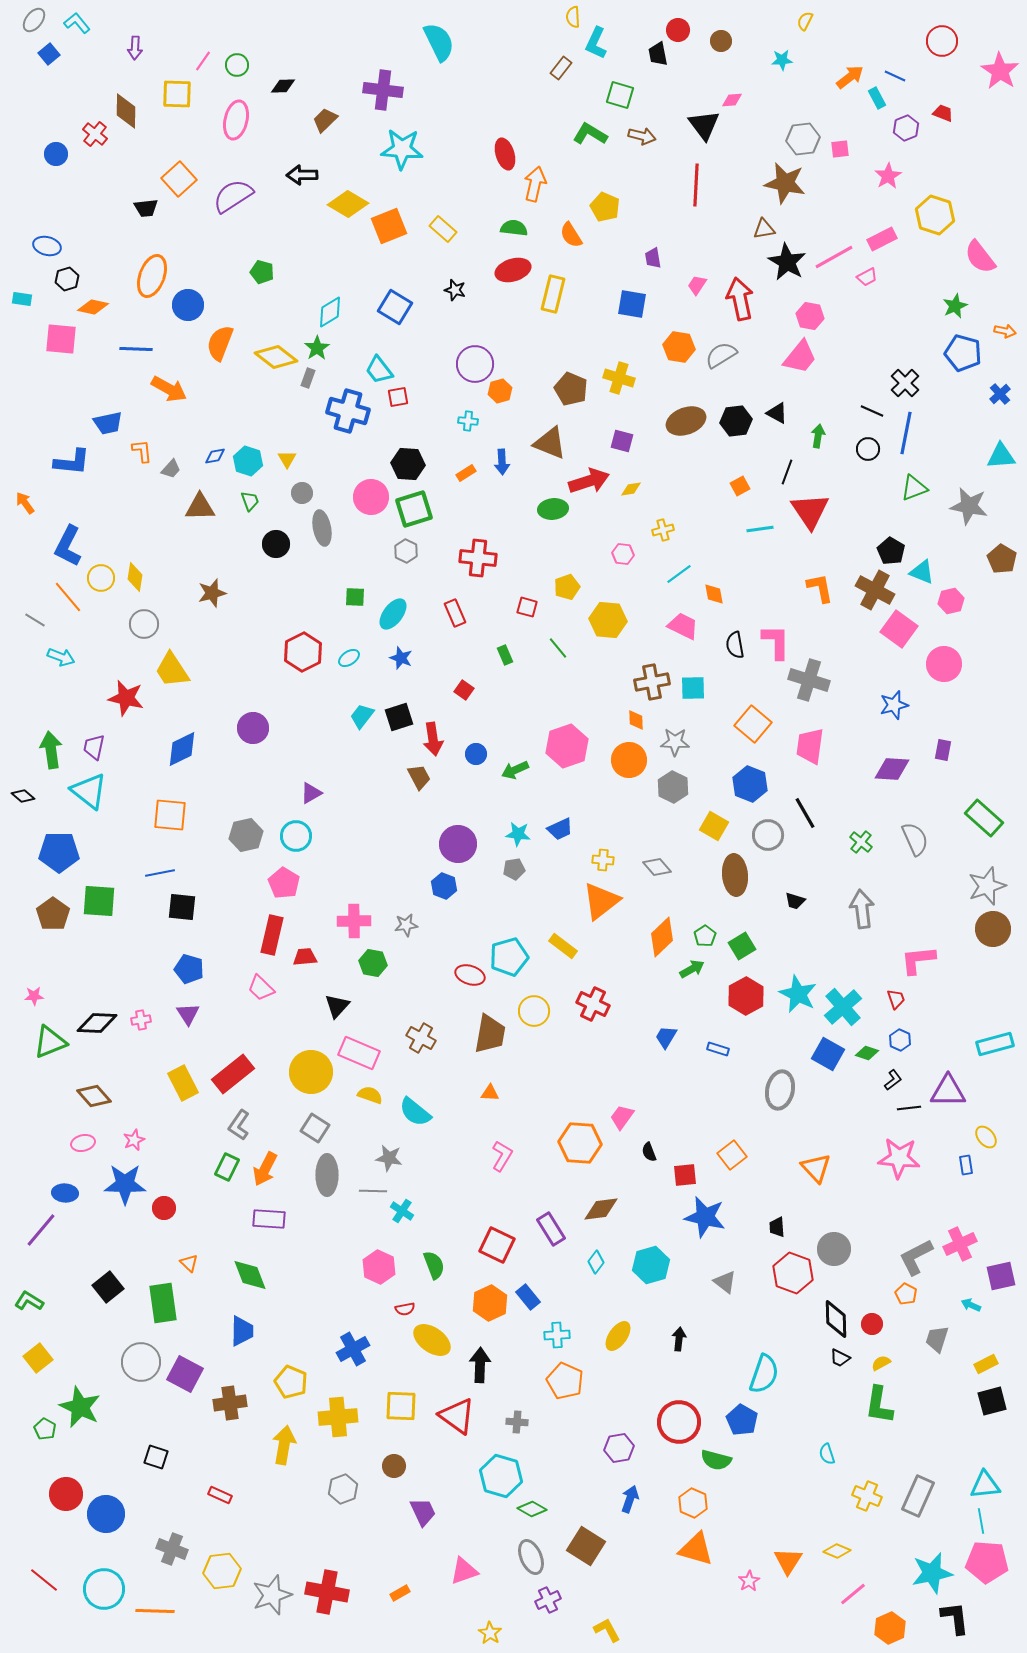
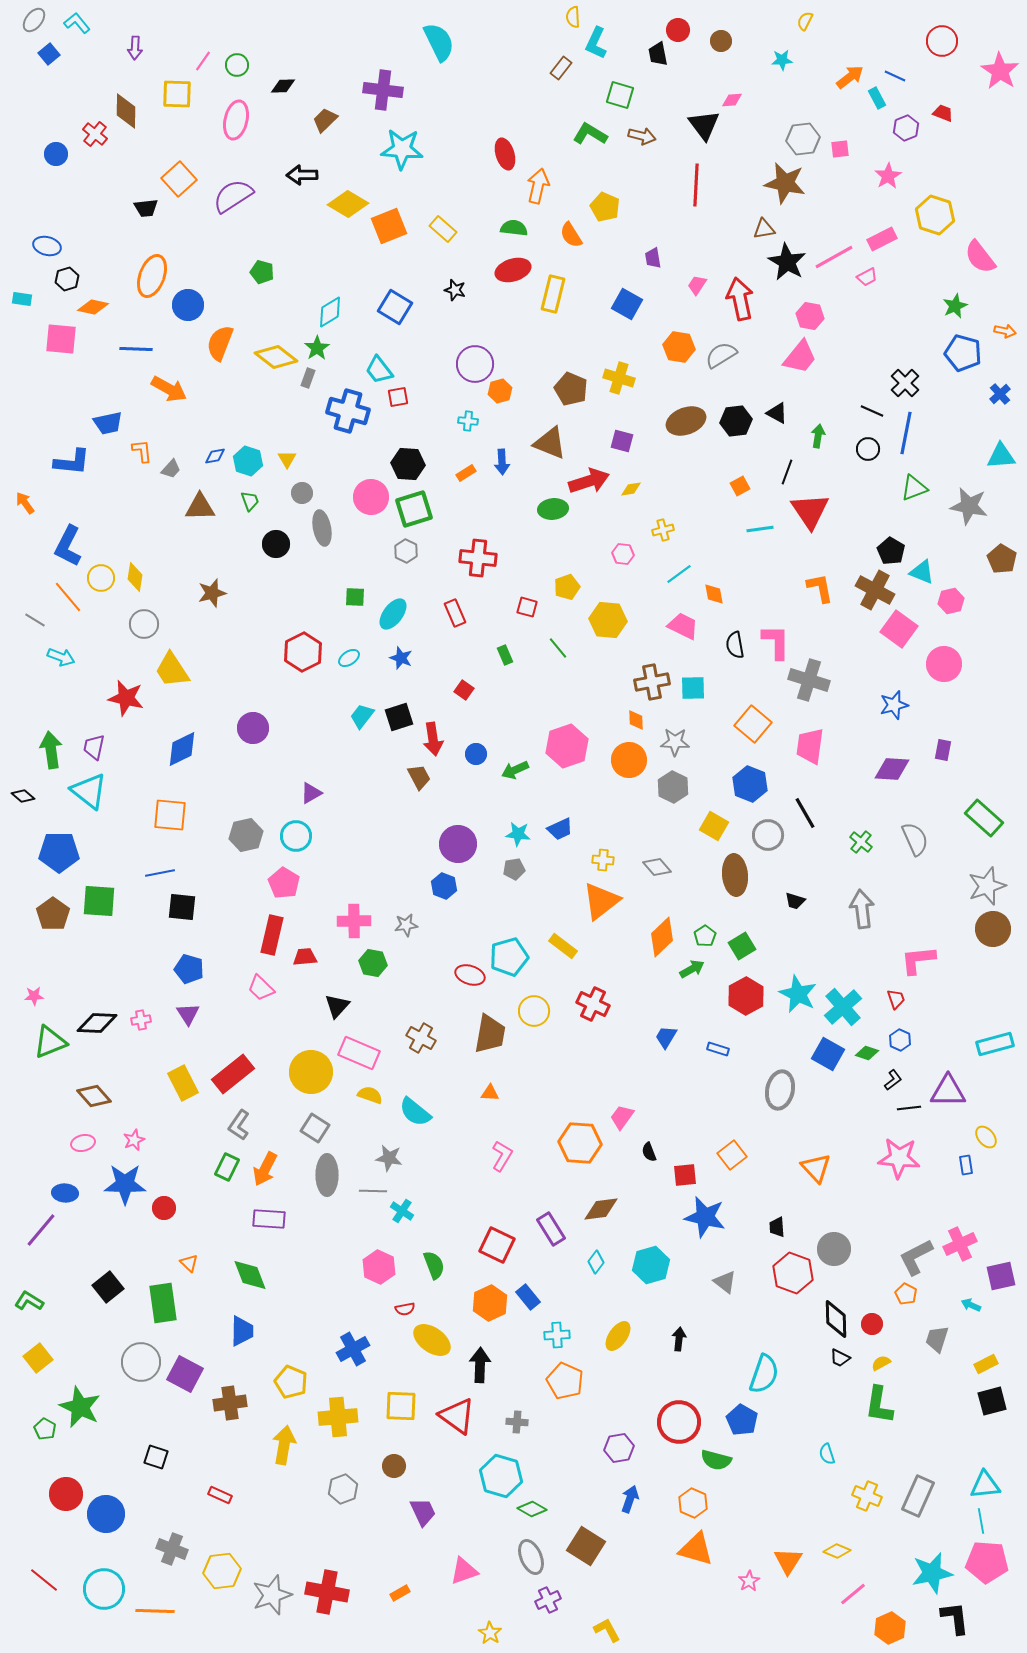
orange arrow at (535, 184): moved 3 px right, 2 px down
blue square at (632, 304): moved 5 px left; rotated 20 degrees clockwise
